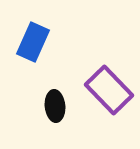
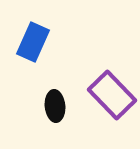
purple rectangle: moved 3 px right, 5 px down
